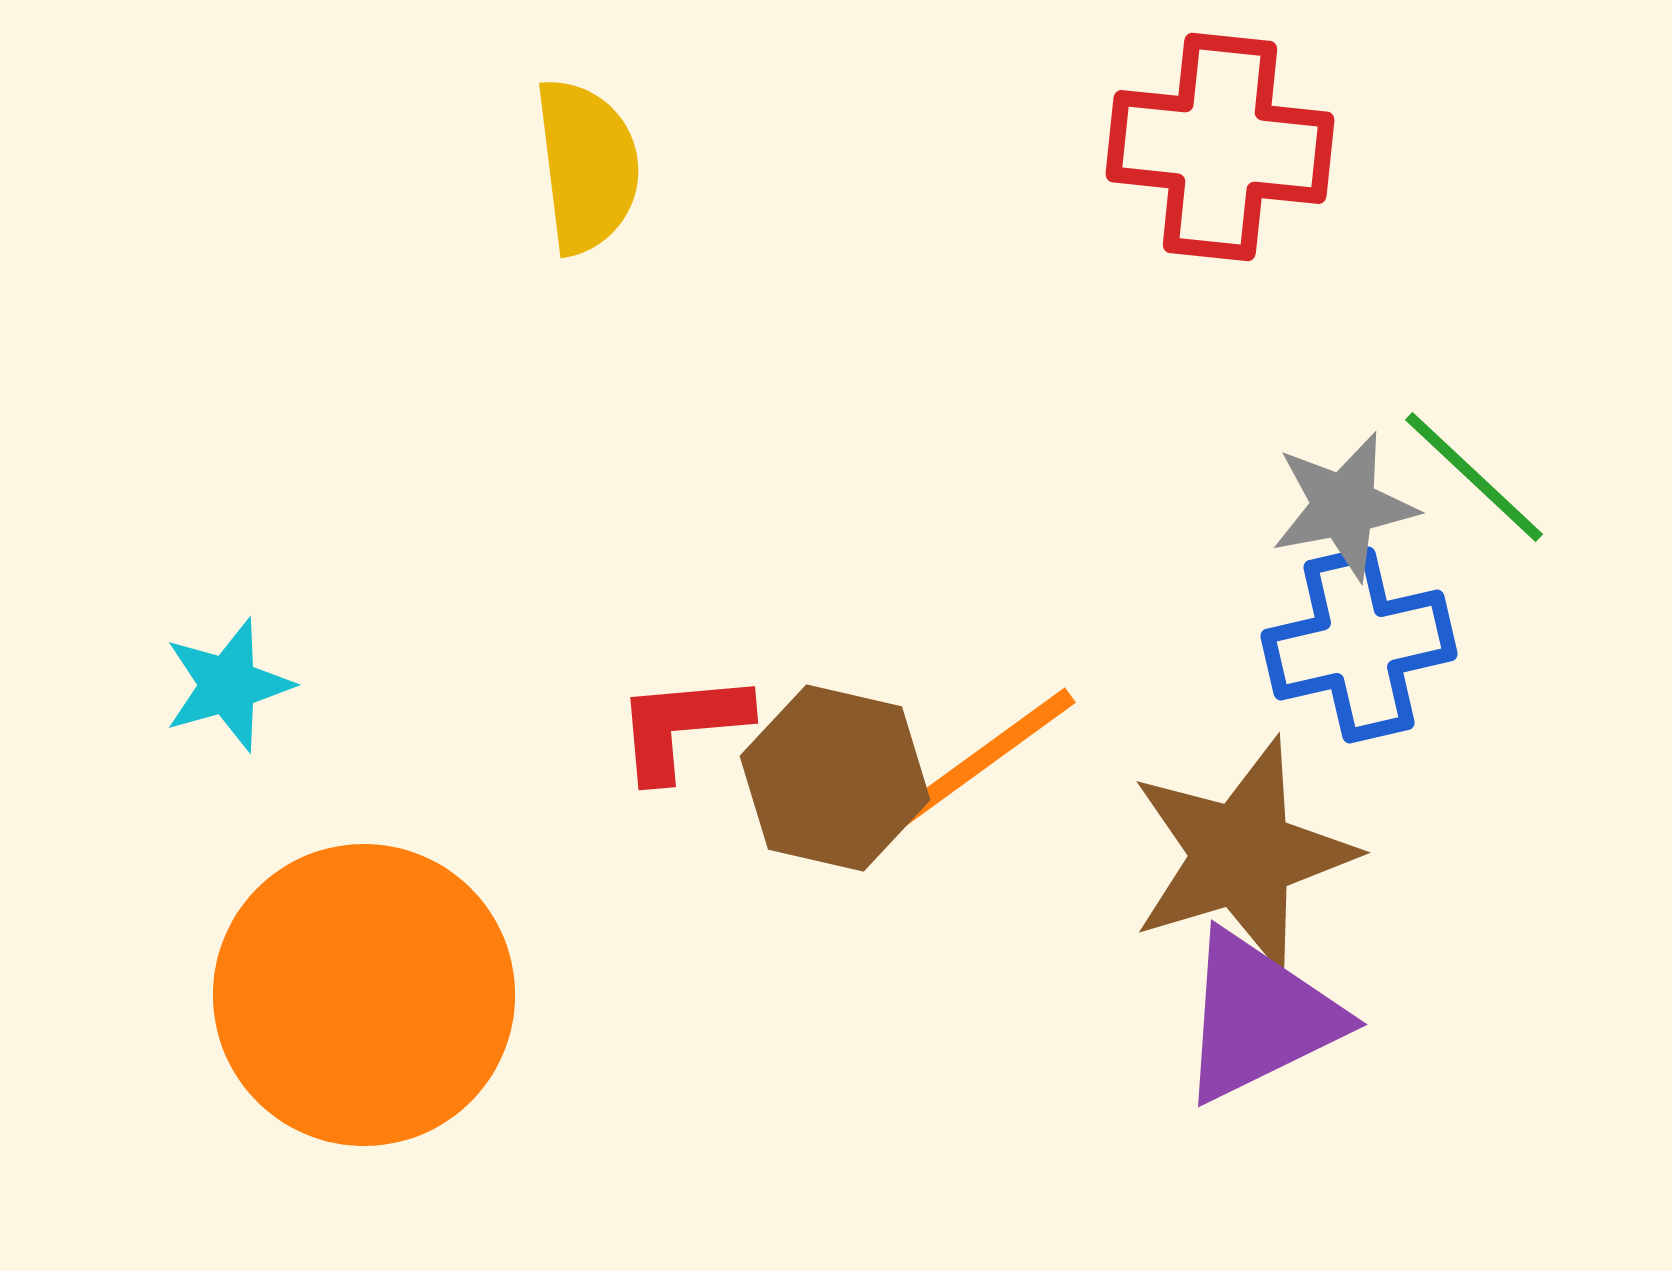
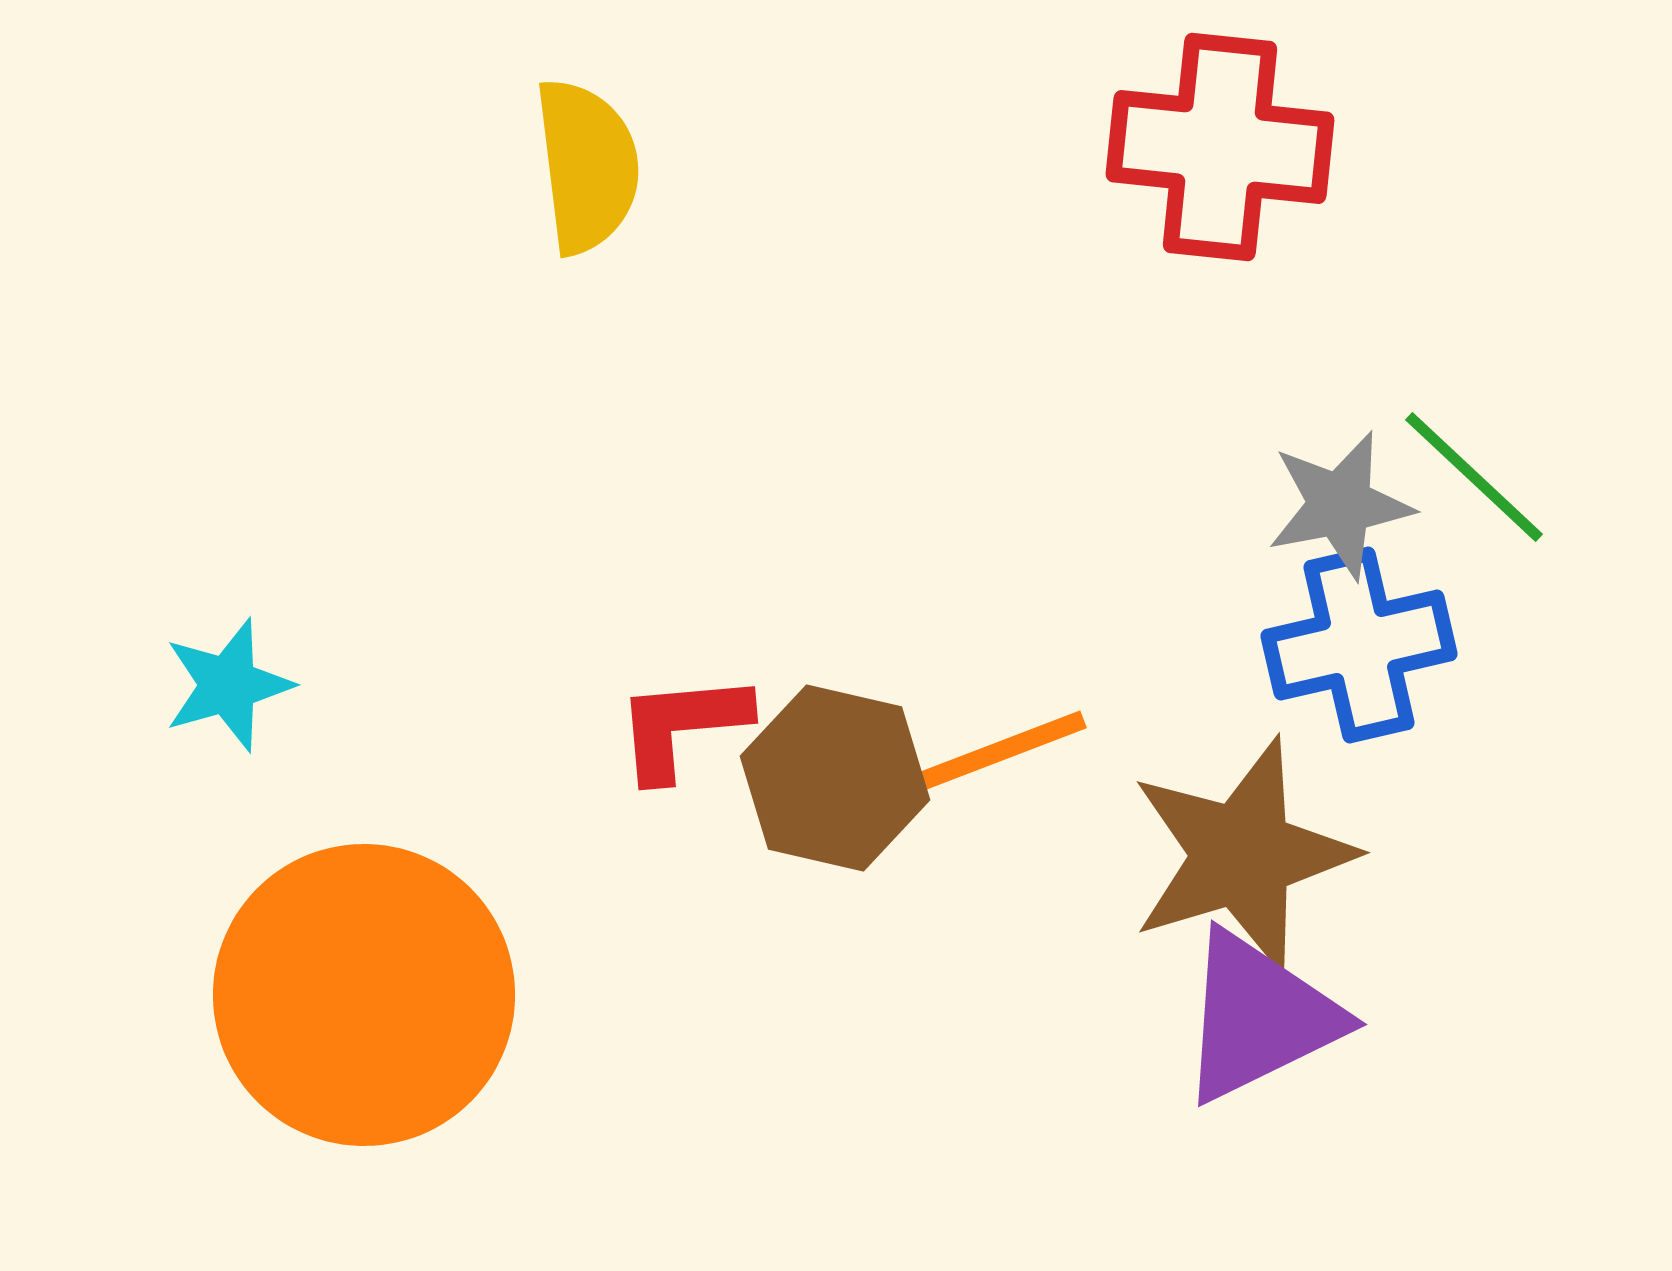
gray star: moved 4 px left, 1 px up
orange line: rotated 15 degrees clockwise
